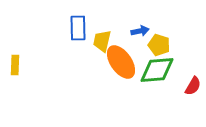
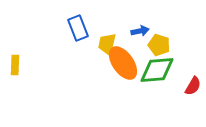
blue rectangle: rotated 20 degrees counterclockwise
yellow trapezoid: moved 5 px right, 3 px down
orange ellipse: moved 2 px right, 1 px down
